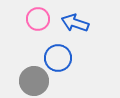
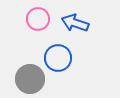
gray circle: moved 4 px left, 2 px up
